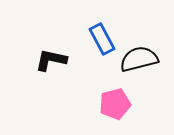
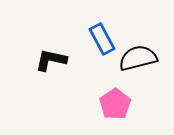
black semicircle: moved 1 px left, 1 px up
pink pentagon: rotated 20 degrees counterclockwise
